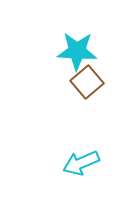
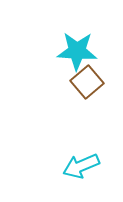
cyan arrow: moved 3 px down
